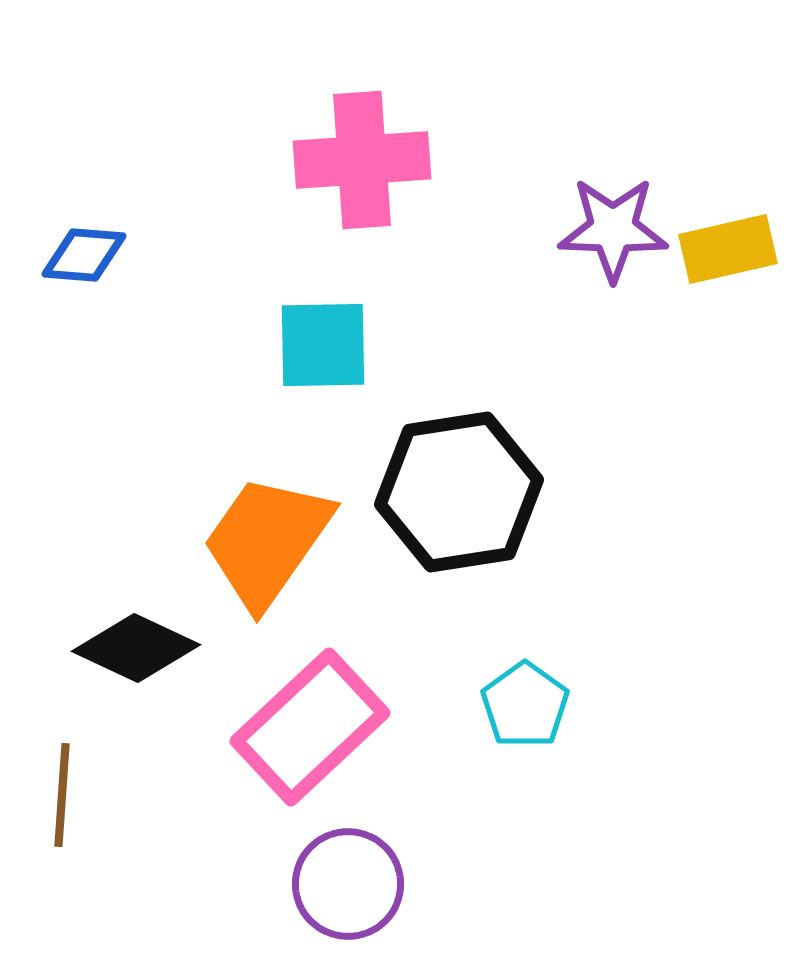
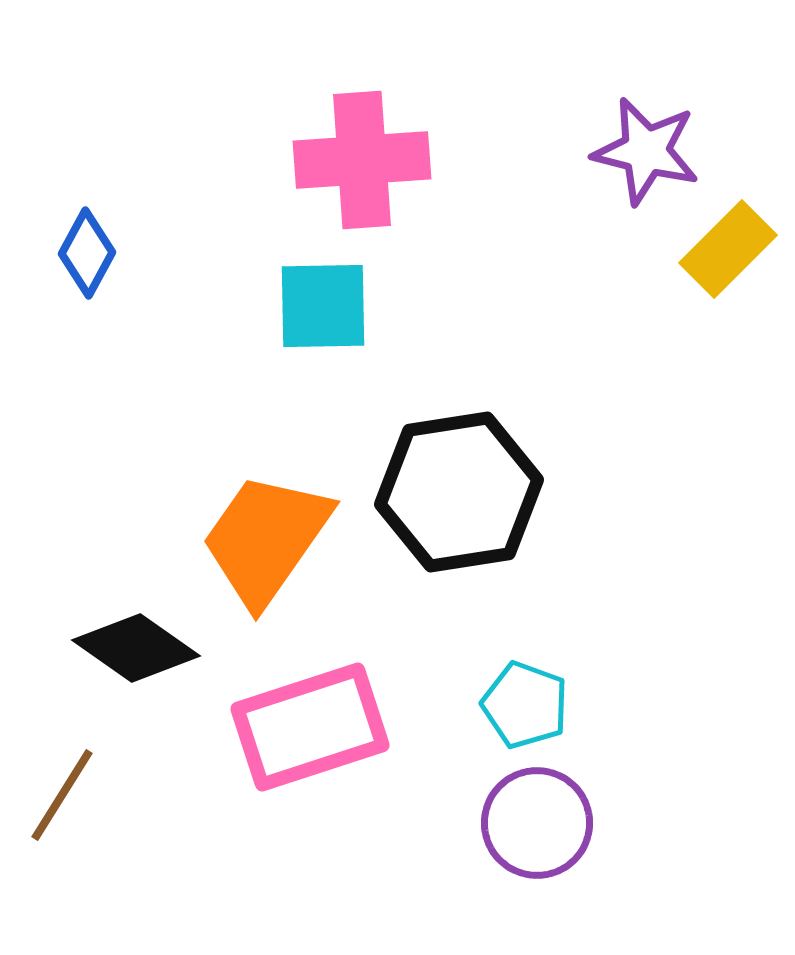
purple star: moved 33 px right, 78 px up; rotated 12 degrees clockwise
yellow rectangle: rotated 32 degrees counterclockwise
blue diamond: moved 3 px right, 2 px up; rotated 66 degrees counterclockwise
cyan square: moved 39 px up
orange trapezoid: moved 1 px left, 2 px up
black diamond: rotated 10 degrees clockwise
cyan pentagon: rotated 16 degrees counterclockwise
pink rectangle: rotated 25 degrees clockwise
brown line: rotated 28 degrees clockwise
purple circle: moved 189 px right, 61 px up
